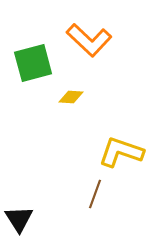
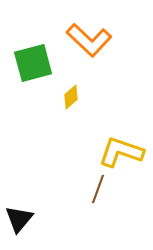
yellow diamond: rotated 45 degrees counterclockwise
brown line: moved 3 px right, 5 px up
black triangle: rotated 12 degrees clockwise
